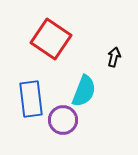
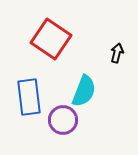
black arrow: moved 3 px right, 4 px up
blue rectangle: moved 2 px left, 2 px up
